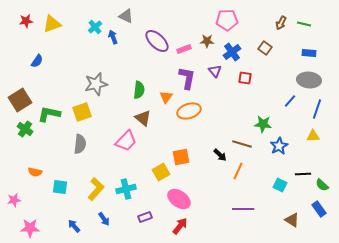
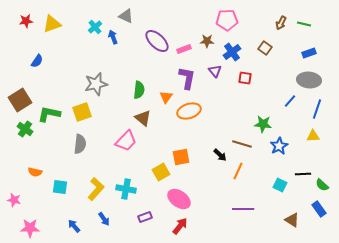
blue rectangle at (309, 53): rotated 24 degrees counterclockwise
cyan cross at (126, 189): rotated 24 degrees clockwise
pink star at (14, 200): rotated 24 degrees clockwise
